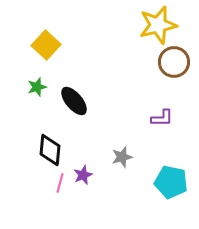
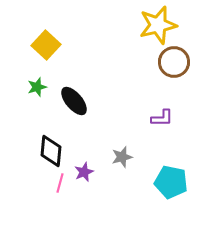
black diamond: moved 1 px right, 1 px down
purple star: moved 1 px right, 3 px up
